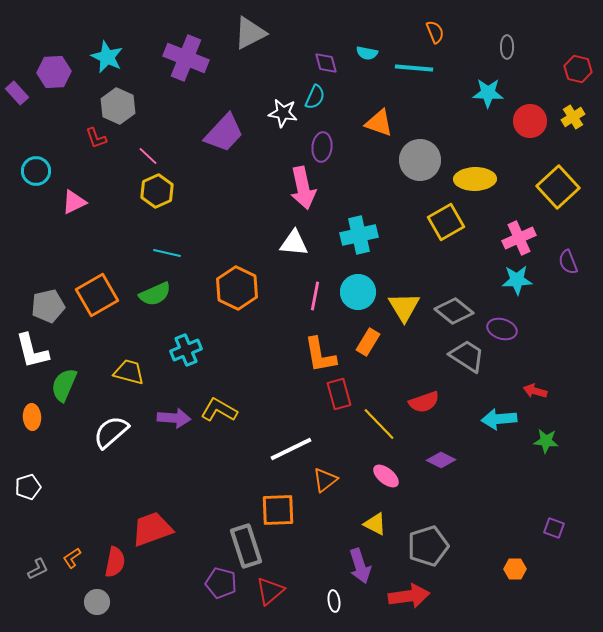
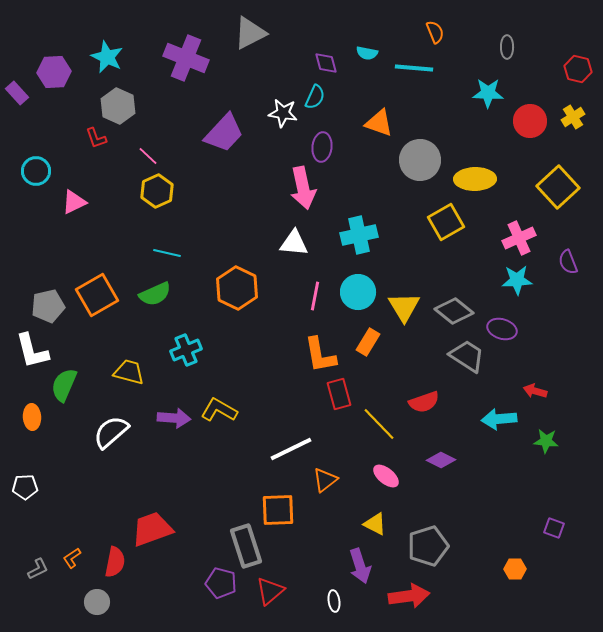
white pentagon at (28, 487): moved 3 px left; rotated 15 degrees clockwise
